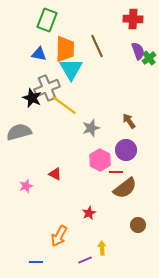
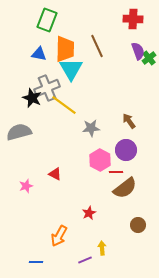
gray star: rotated 12 degrees clockwise
